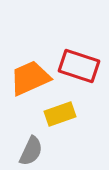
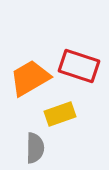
orange trapezoid: rotated 6 degrees counterclockwise
gray semicircle: moved 4 px right, 3 px up; rotated 24 degrees counterclockwise
